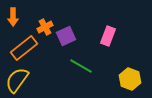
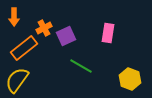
orange arrow: moved 1 px right
orange cross: moved 1 px left, 1 px down
pink rectangle: moved 3 px up; rotated 12 degrees counterclockwise
